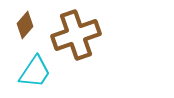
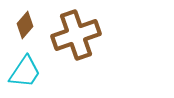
cyan trapezoid: moved 10 px left
